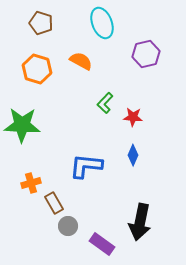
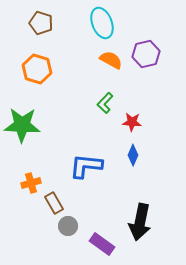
orange semicircle: moved 30 px right, 1 px up
red star: moved 1 px left, 5 px down
